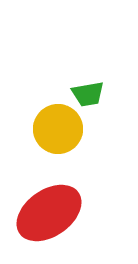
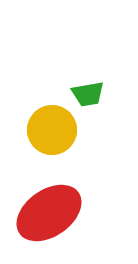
yellow circle: moved 6 px left, 1 px down
